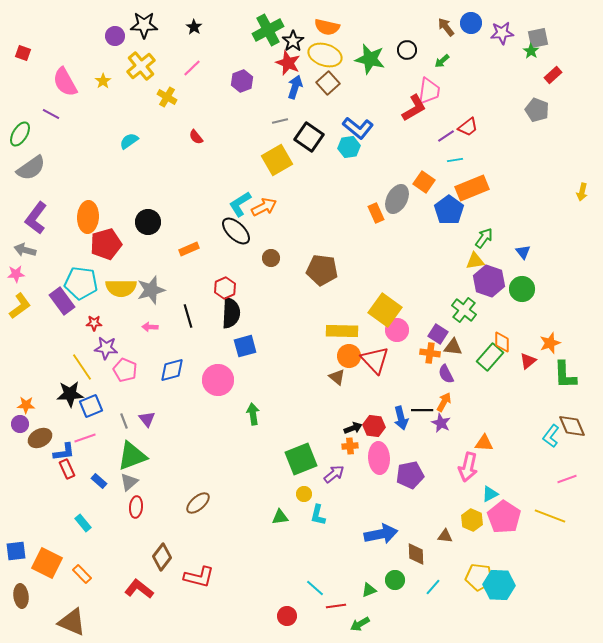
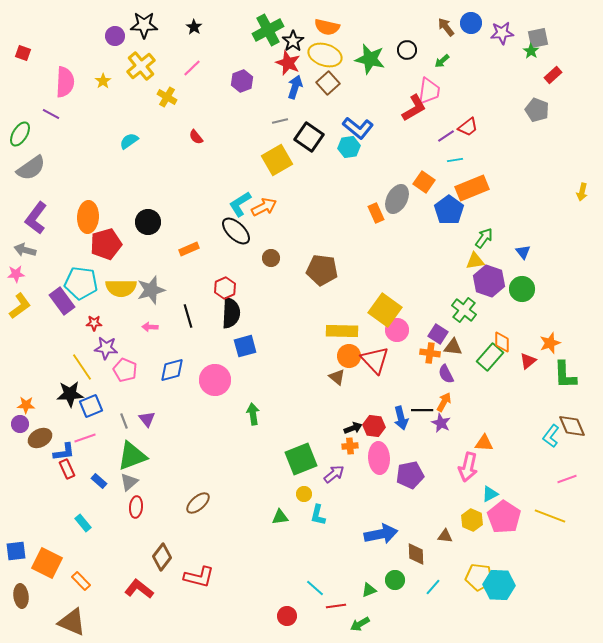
pink semicircle at (65, 82): rotated 148 degrees counterclockwise
pink circle at (218, 380): moved 3 px left
orange rectangle at (82, 574): moved 1 px left, 7 px down
